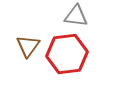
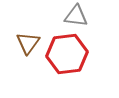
brown triangle: moved 3 px up
